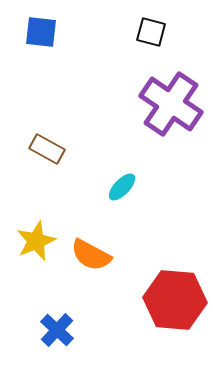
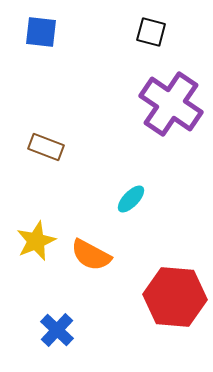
brown rectangle: moved 1 px left, 2 px up; rotated 8 degrees counterclockwise
cyan ellipse: moved 9 px right, 12 px down
red hexagon: moved 3 px up
